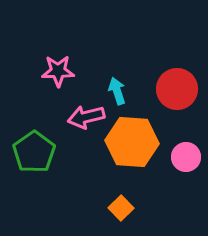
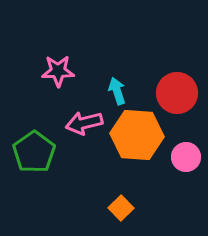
red circle: moved 4 px down
pink arrow: moved 2 px left, 6 px down
orange hexagon: moved 5 px right, 7 px up
